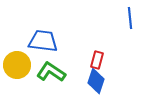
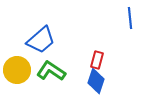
blue trapezoid: moved 2 px left, 1 px up; rotated 132 degrees clockwise
yellow circle: moved 5 px down
green L-shape: moved 1 px up
